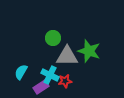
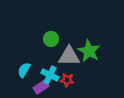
green circle: moved 2 px left, 1 px down
green star: rotated 10 degrees clockwise
gray triangle: moved 2 px right
cyan semicircle: moved 3 px right, 2 px up
red star: moved 2 px right, 1 px up; rotated 16 degrees clockwise
